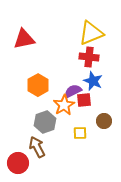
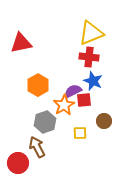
red triangle: moved 3 px left, 4 px down
